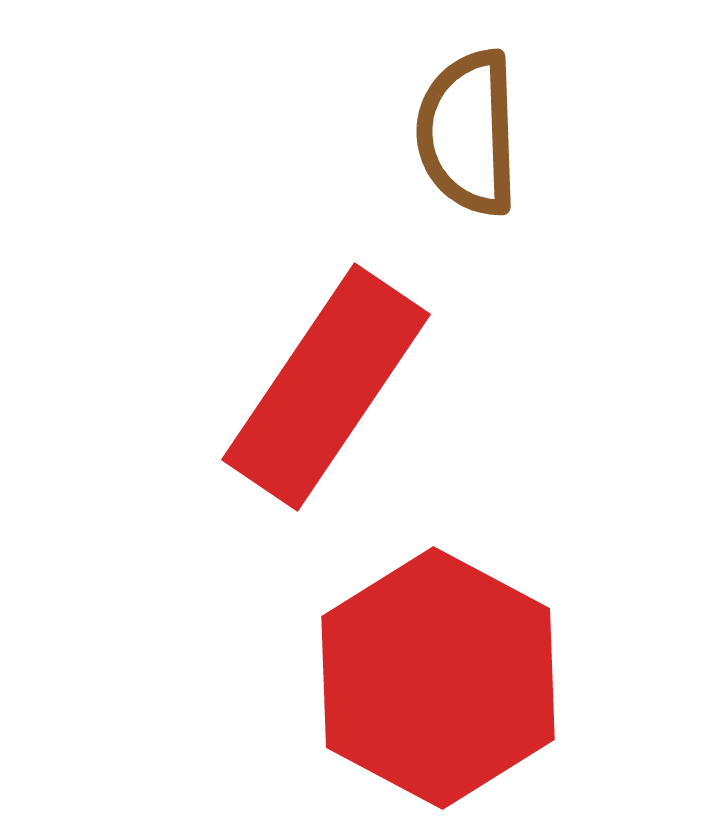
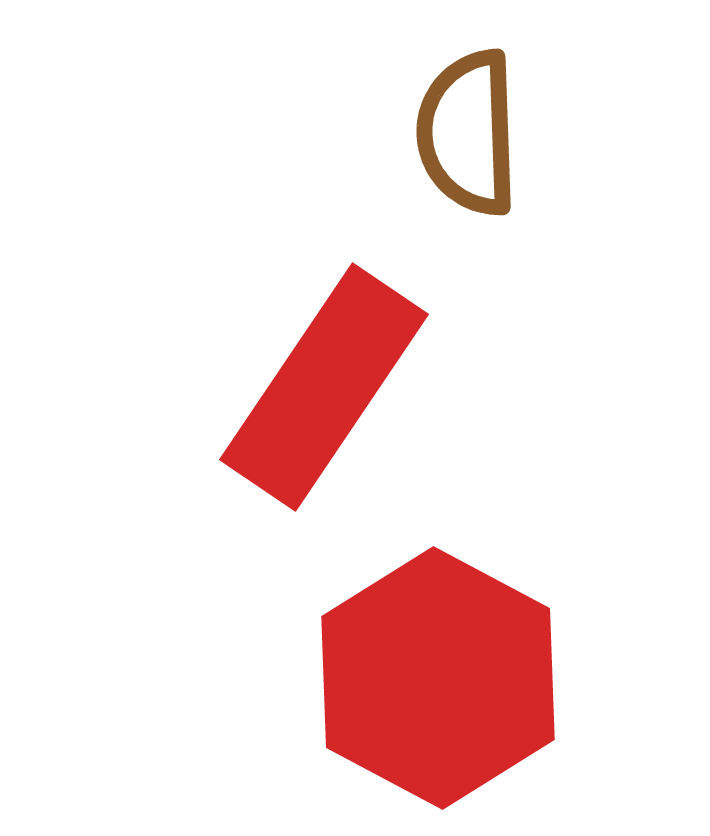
red rectangle: moved 2 px left
